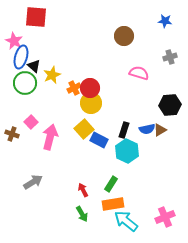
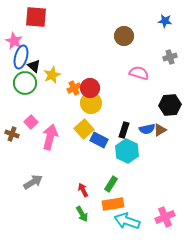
cyan arrow: moved 1 px right; rotated 20 degrees counterclockwise
